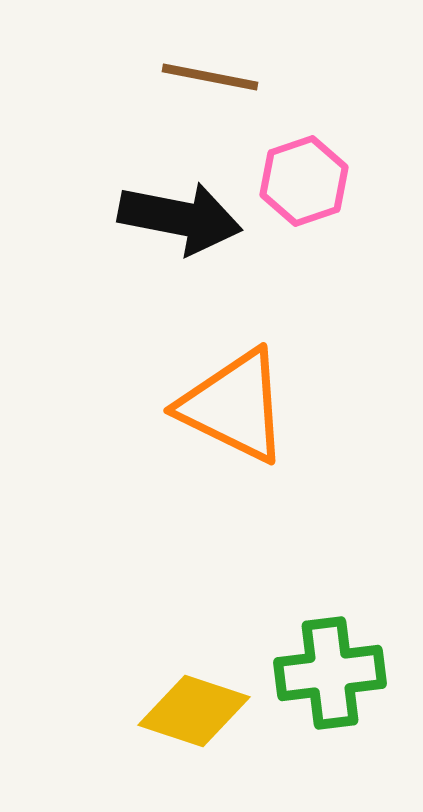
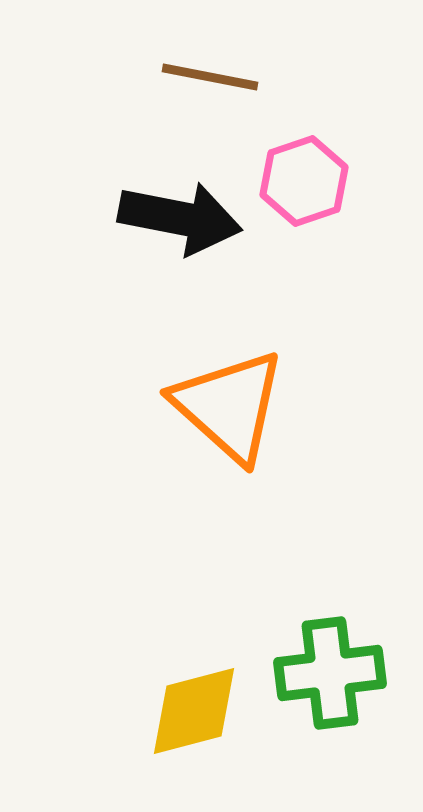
orange triangle: moved 5 px left; rotated 16 degrees clockwise
yellow diamond: rotated 33 degrees counterclockwise
